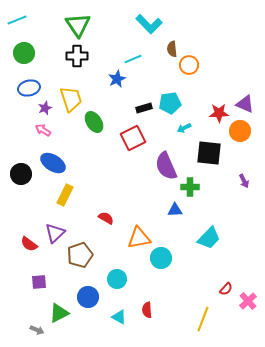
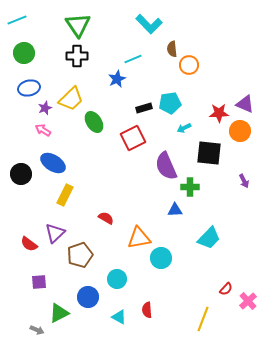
yellow trapezoid at (71, 99): rotated 64 degrees clockwise
